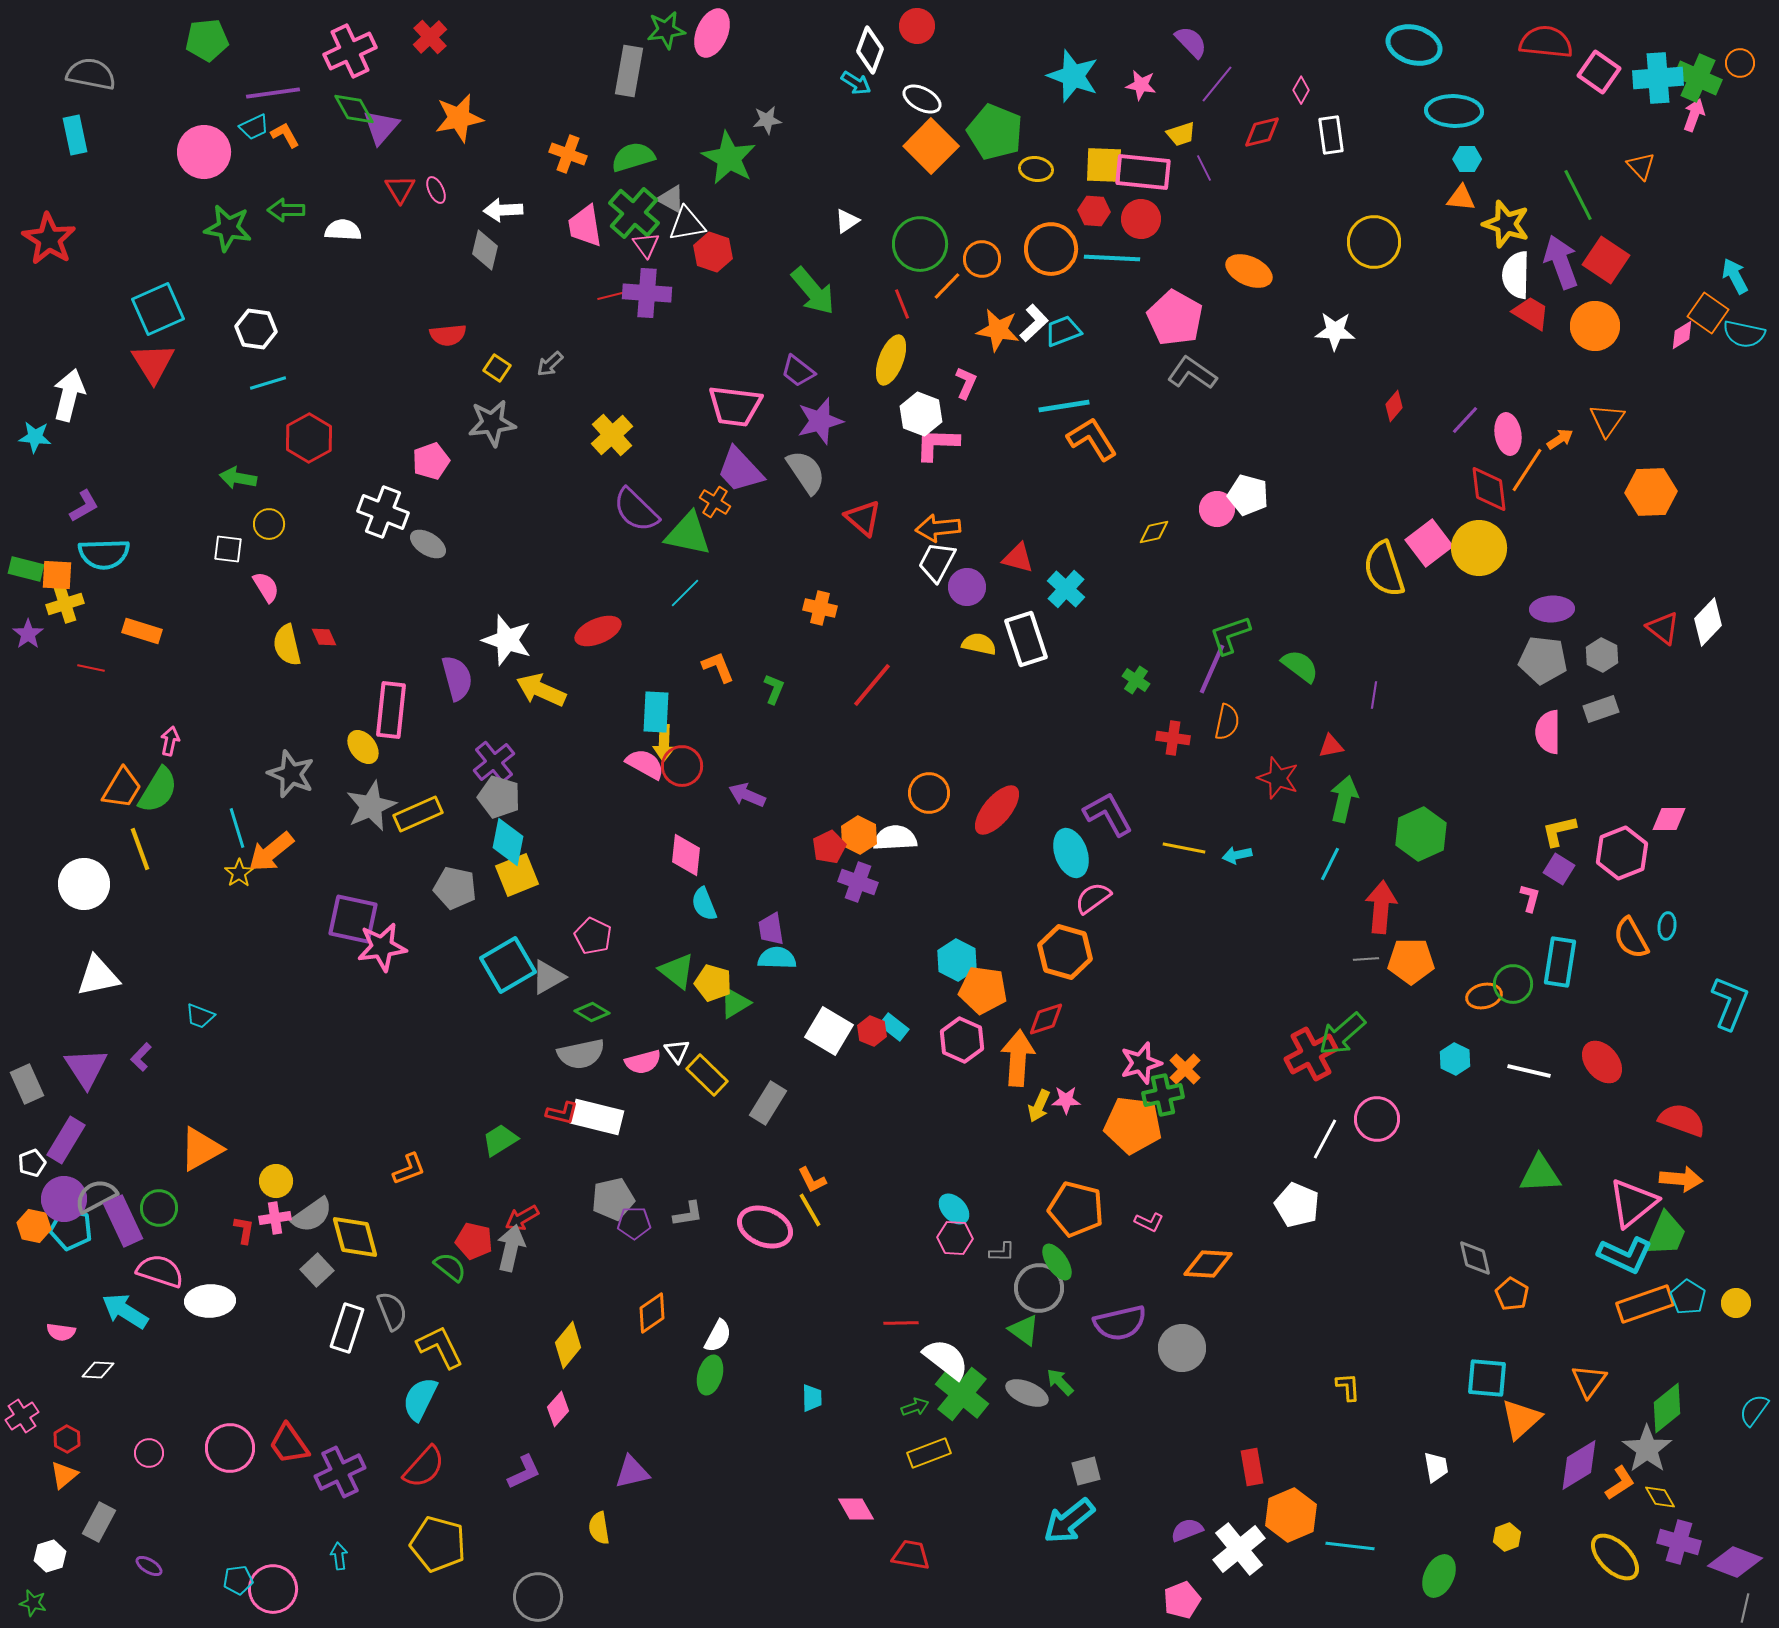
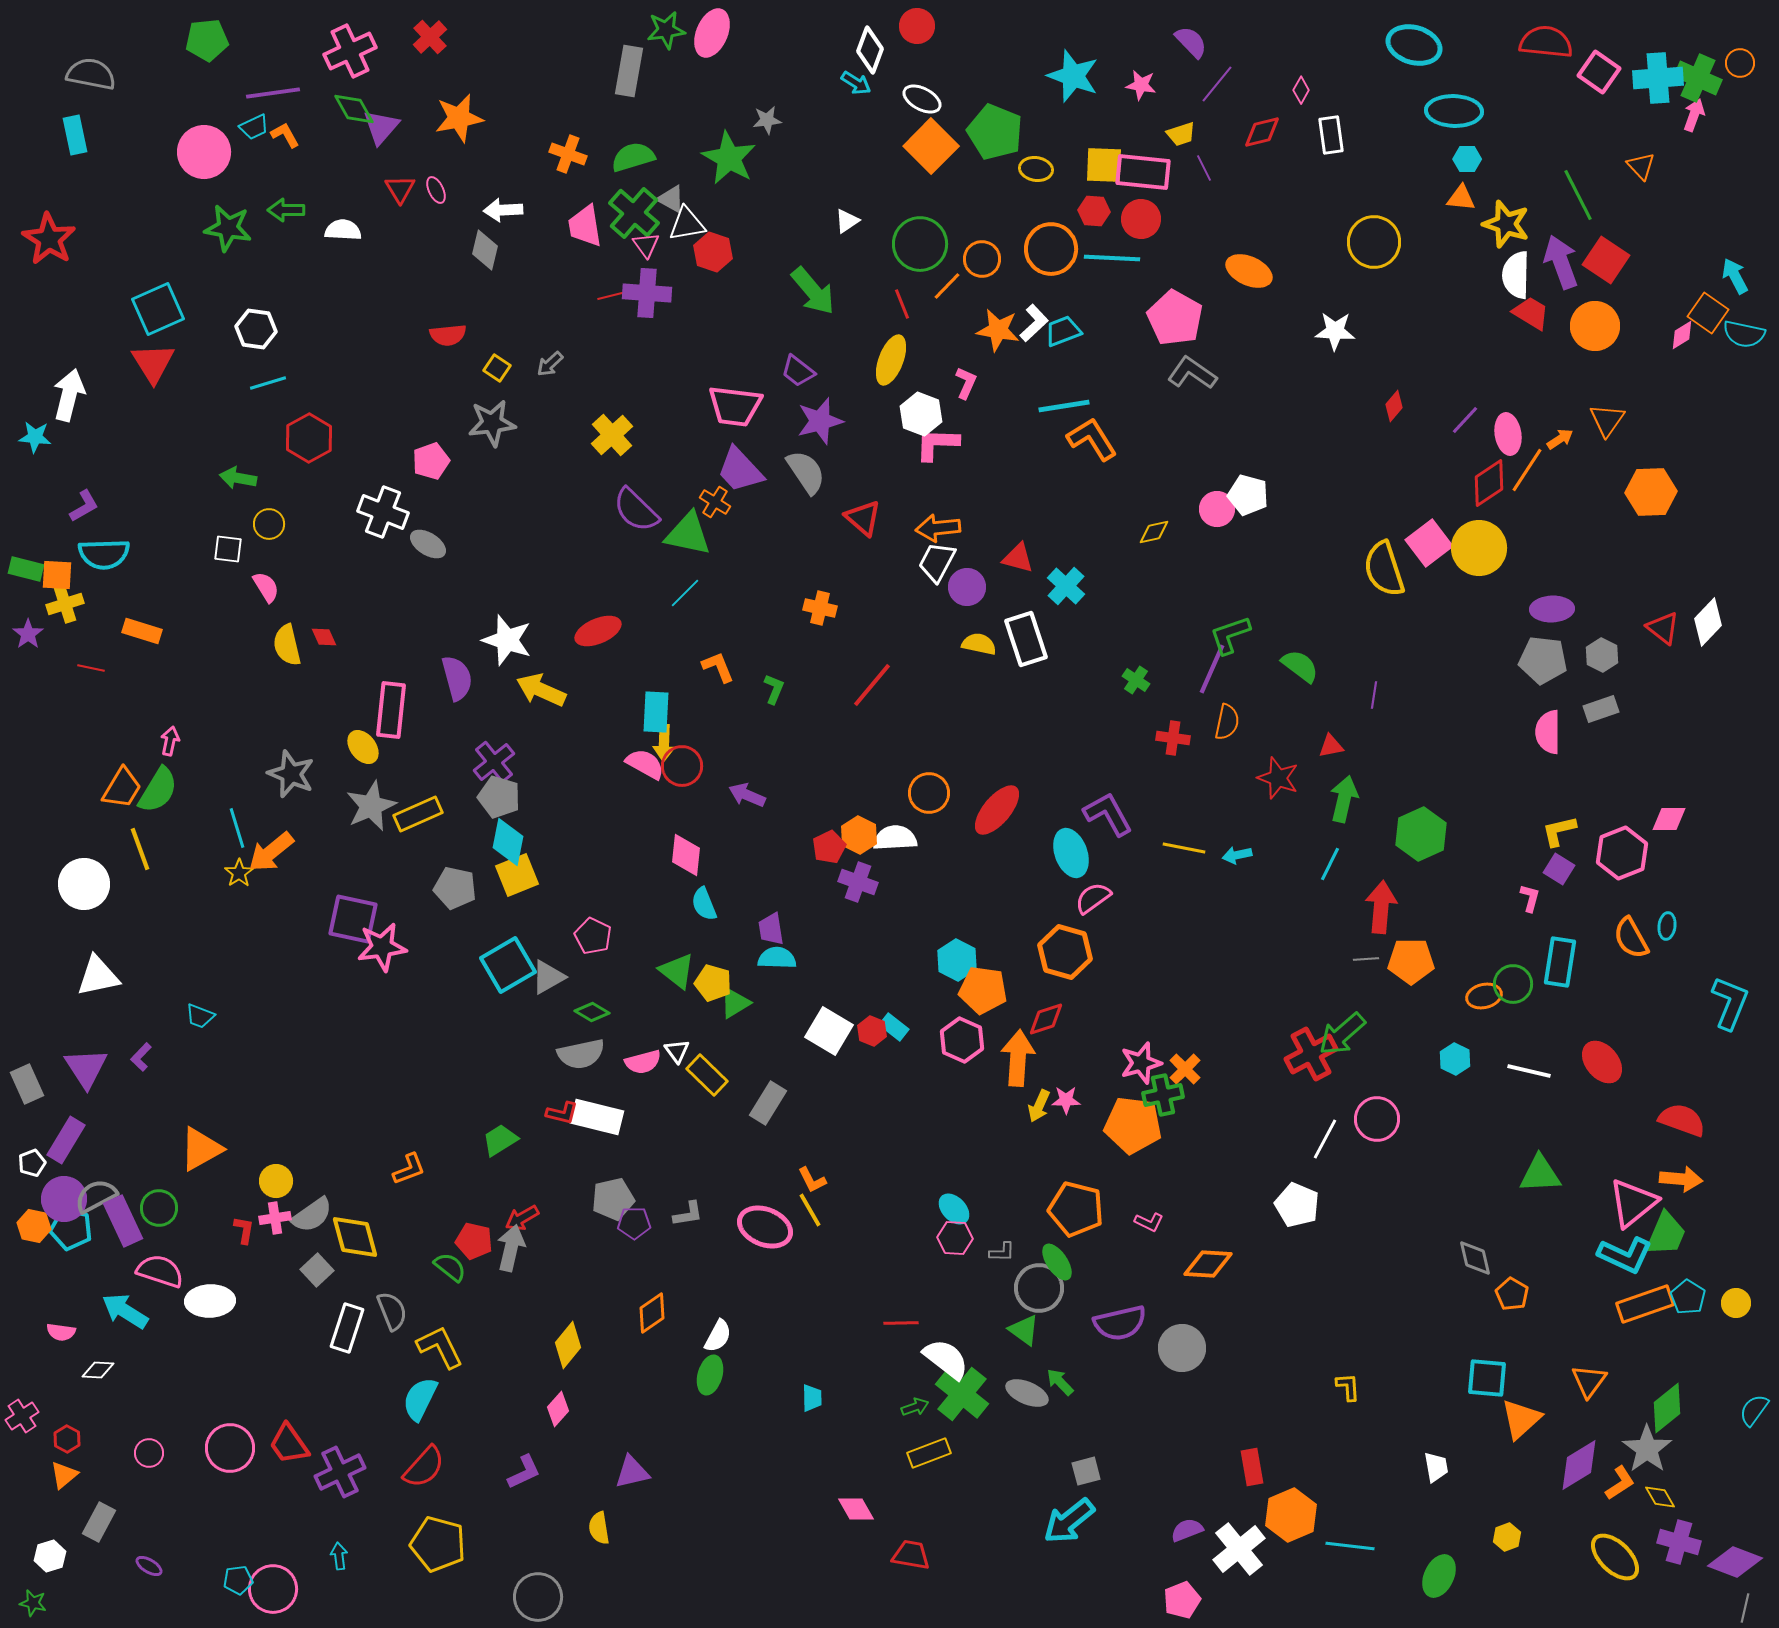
red diamond at (1489, 489): moved 6 px up; rotated 63 degrees clockwise
cyan cross at (1066, 589): moved 3 px up
